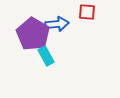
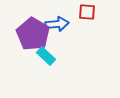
cyan rectangle: rotated 18 degrees counterclockwise
